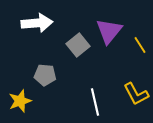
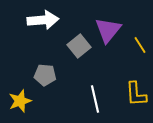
white arrow: moved 6 px right, 3 px up
purple triangle: moved 1 px left, 1 px up
gray square: moved 1 px right, 1 px down
yellow L-shape: rotated 24 degrees clockwise
white line: moved 3 px up
